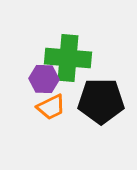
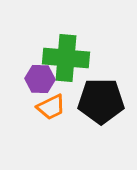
green cross: moved 2 px left
purple hexagon: moved 4 px left
